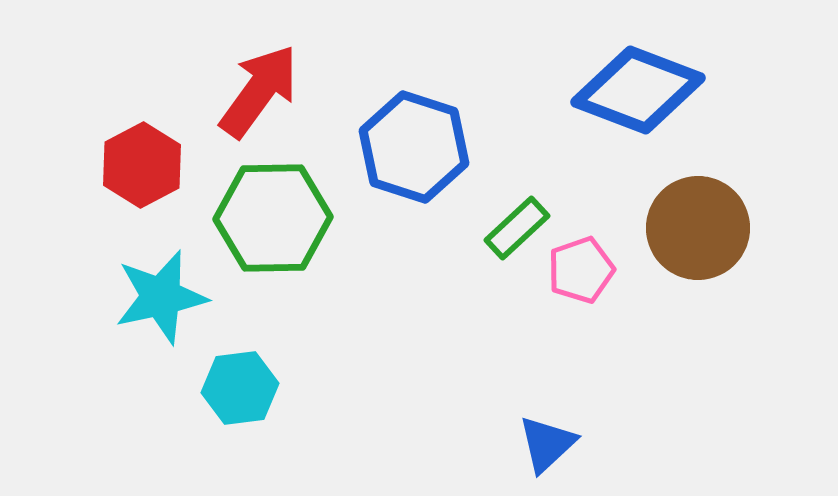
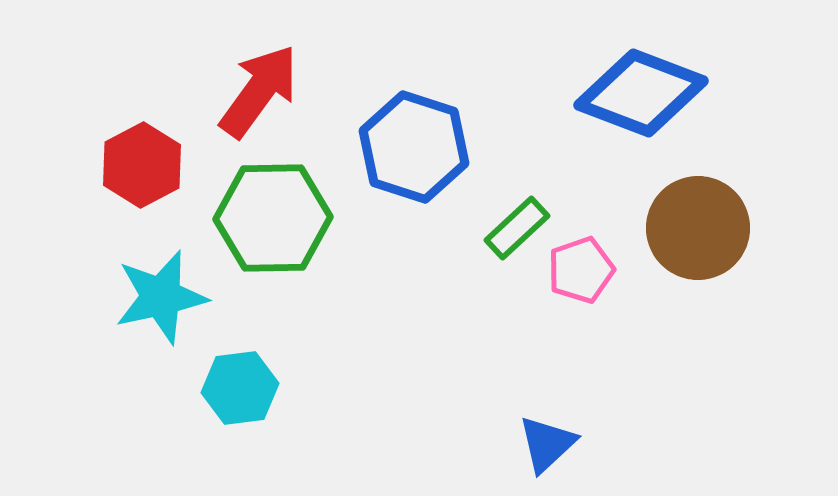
blue diamond: moved 3 px right, 3 px down
